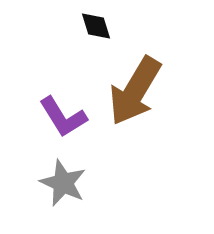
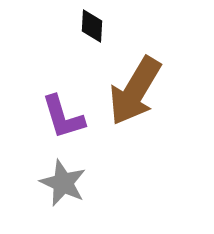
black diamond: moved 4 px left; rotated 20 degrees clockwise
purple L-shape: rotated 15 degrees clockwise
